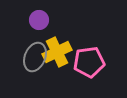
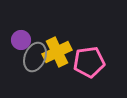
purple circle: moved 18 px left, 20 px down
